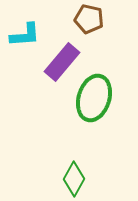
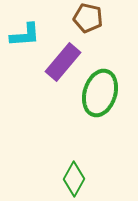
brown pentagon: moved 1 px left, 1 px up
purple rectangle: moved 1 px right
green ellipse: moved 6 px right, 5 px up
